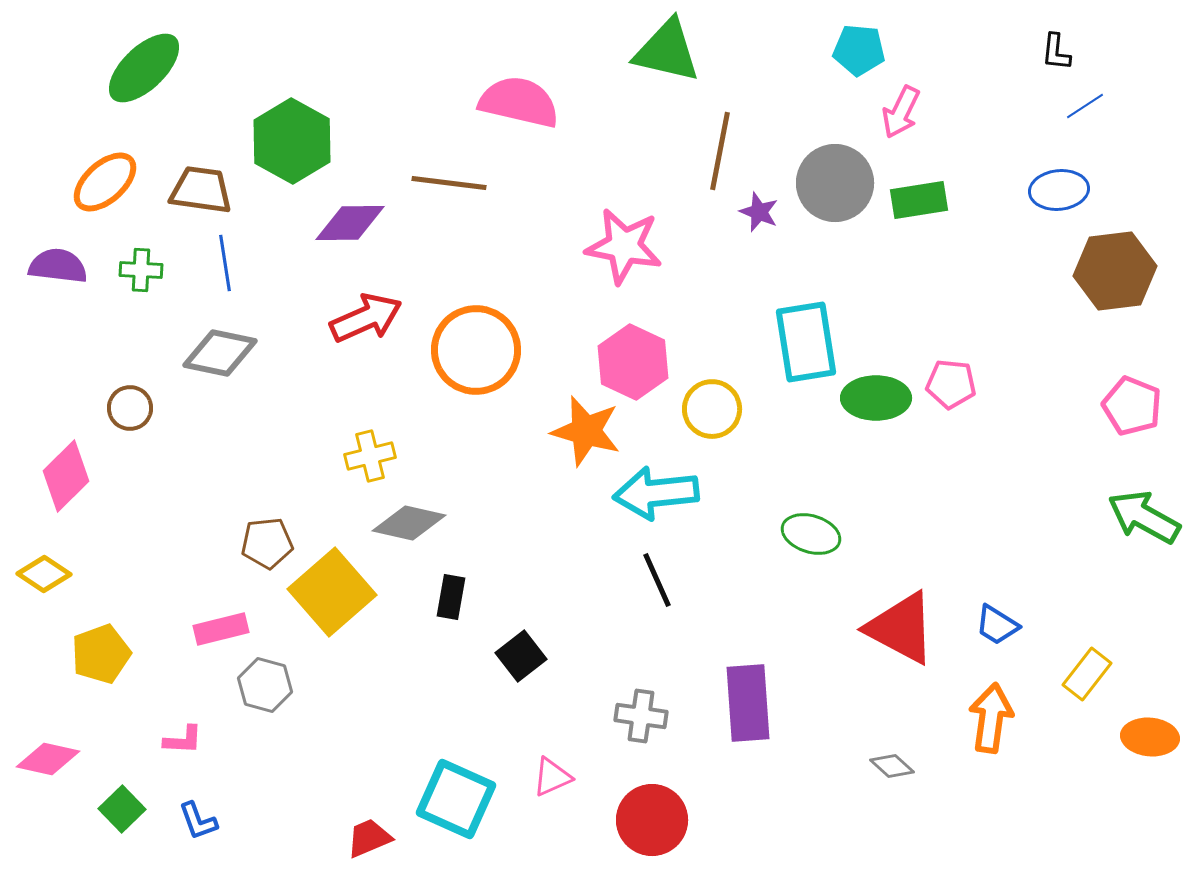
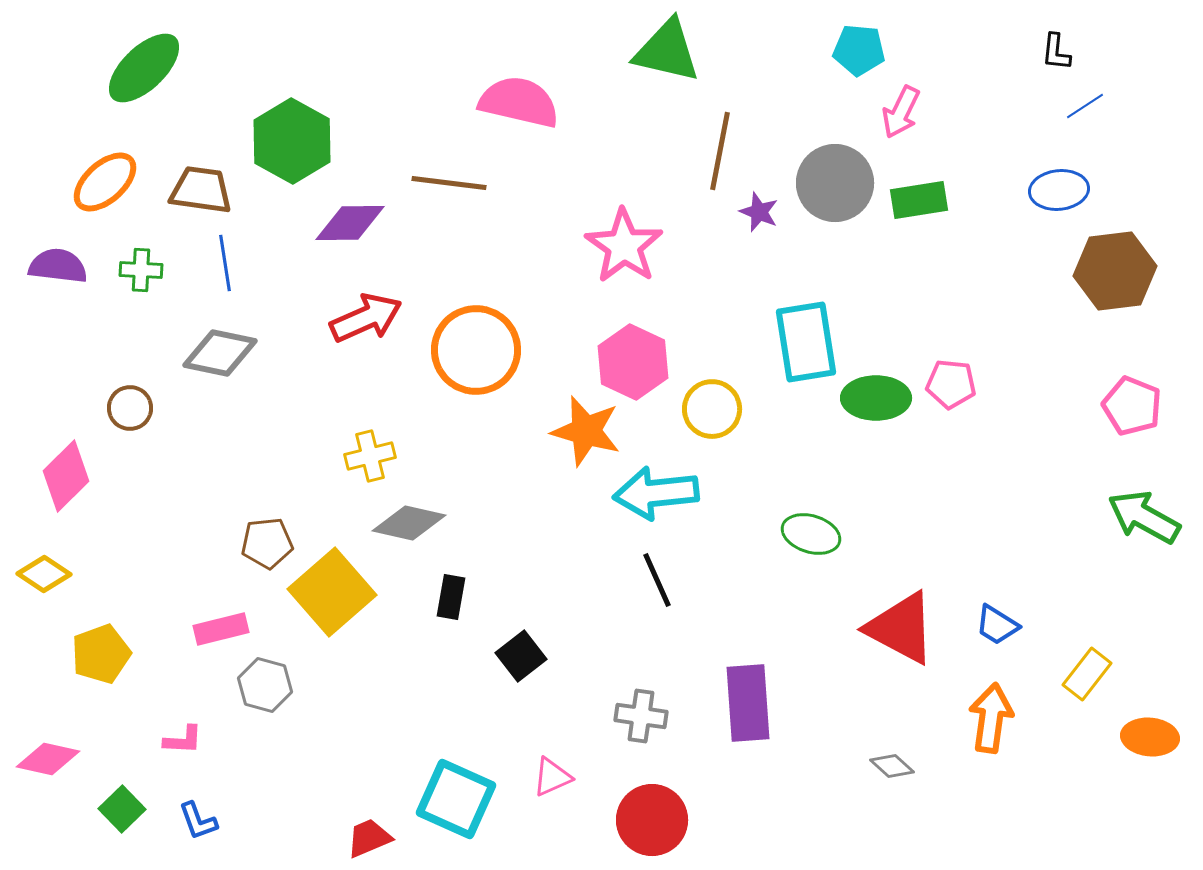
pink star at (624, 246): rotated 24 degrees clockwise
